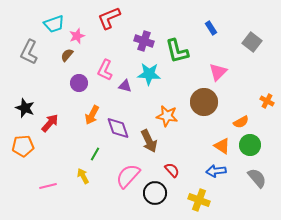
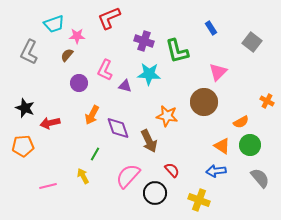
pink star: rotated 21 degrees clockwise
red arrow: rotated 144 degrees counterclockwise
gray semicircle: moved 3 px right
